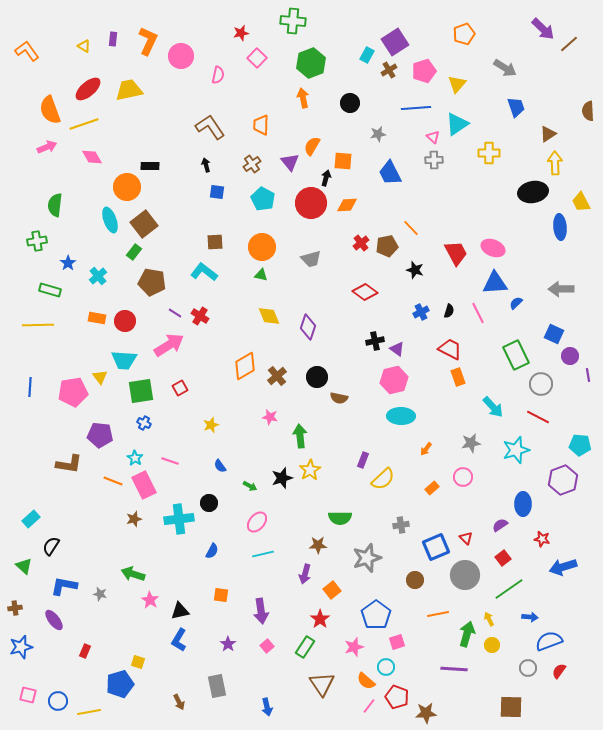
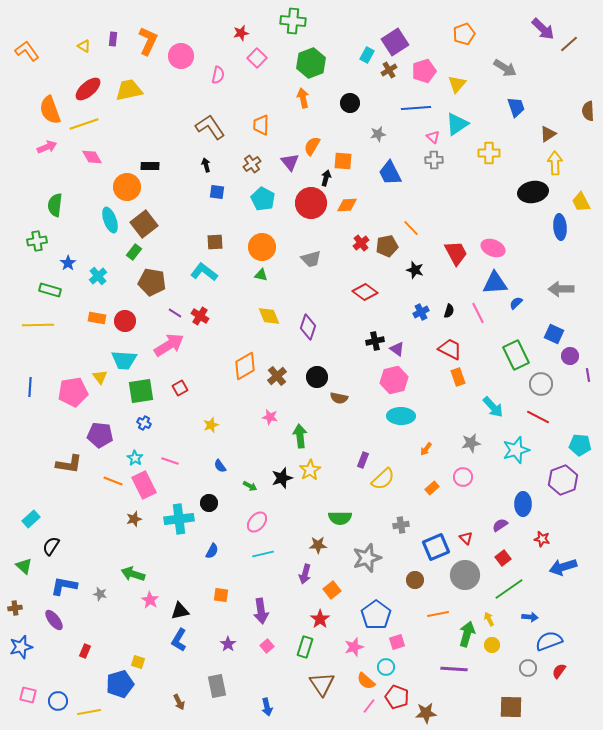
green rectangle at (305, 647): rotated 15 degrees counterclockwise
